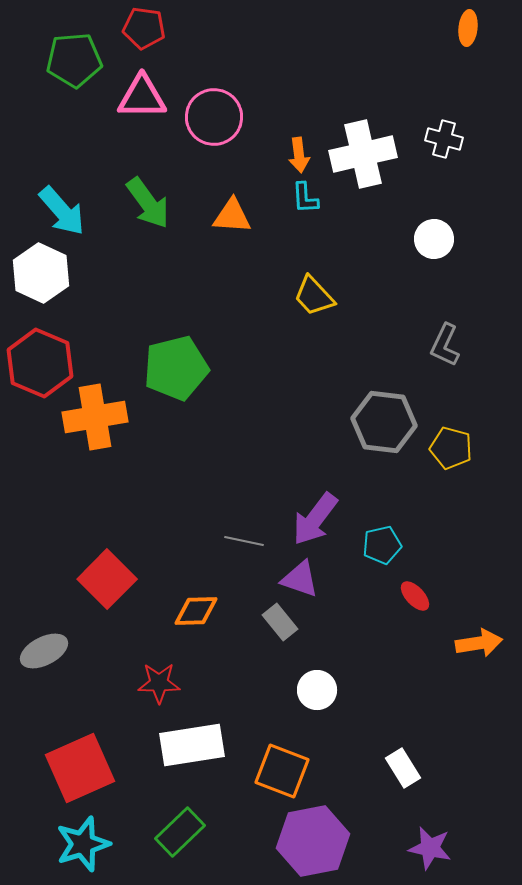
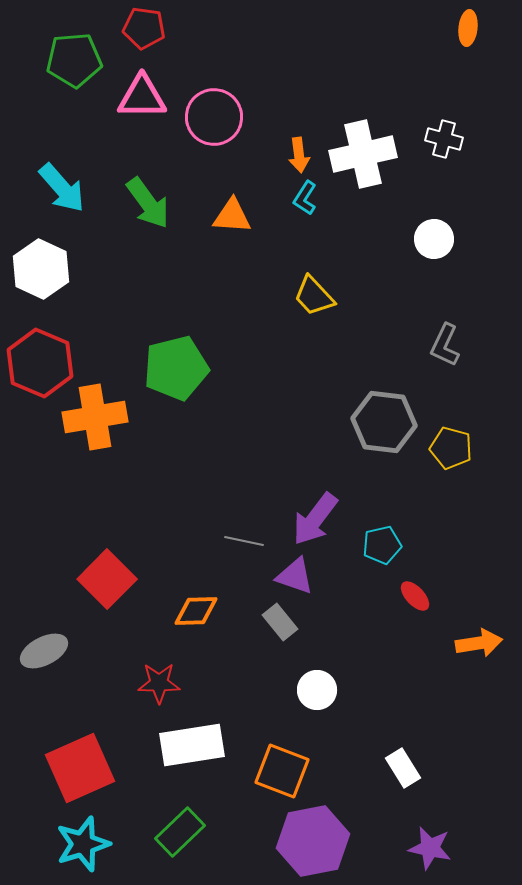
cyan L-shape at (305, 198): rotated 36 degrees clockwise
cyan arrow at (62, 211): moved 23 px up
white hexagon at (41, 273): moved 4 px up
purple triangle at (300, 579): moved 5 px left, 3 px up
